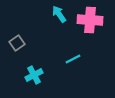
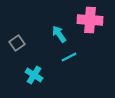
cyan arrow: moved 20 px down
cyan line: moved 4 px left, 2 px up
cyan cross: rotated 30 degrees counterclockwise
